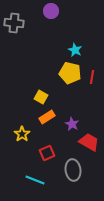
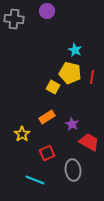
purple circle: moved 4 px left
gray cross: moved 4 px up
yellow square: moved 12 px right, 10 px up
